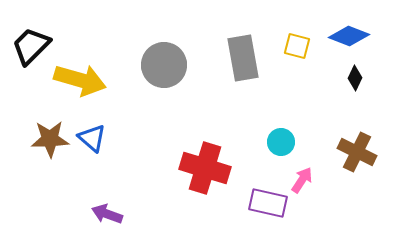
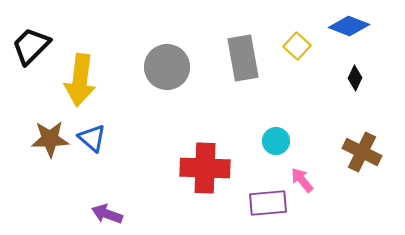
blue diamond: moved 10 px up
yellow square: rotated 28 degrees clockwise
gray circle: moved 3 px right, 2 px down
yellow arrow: rotated 81 degrees clockwise
cyan circle: moved 5 px left, 1 px up
brown cross: moved 5 px right
red cross: rotated 15 degrees counterclockwise
pink arrow: rotated 72 degrees counterclockwise
purple rectangle: rotated 18 degrees counterclockwise
